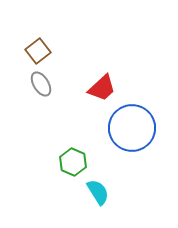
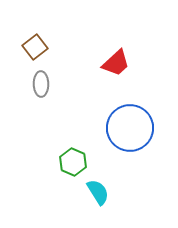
brown square: moved 3 px left, 4 px up
gray ellipse: rotated 30 degrees clockwise
red trapezoid: moved 14 px right, 25 px up
blue circle: moved 2 px left
